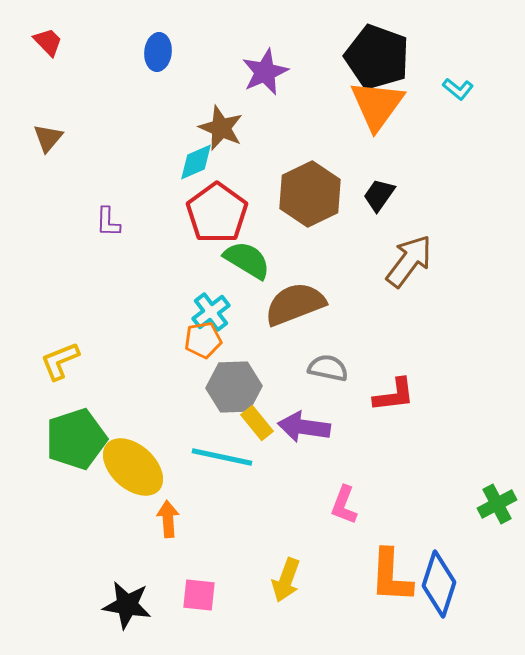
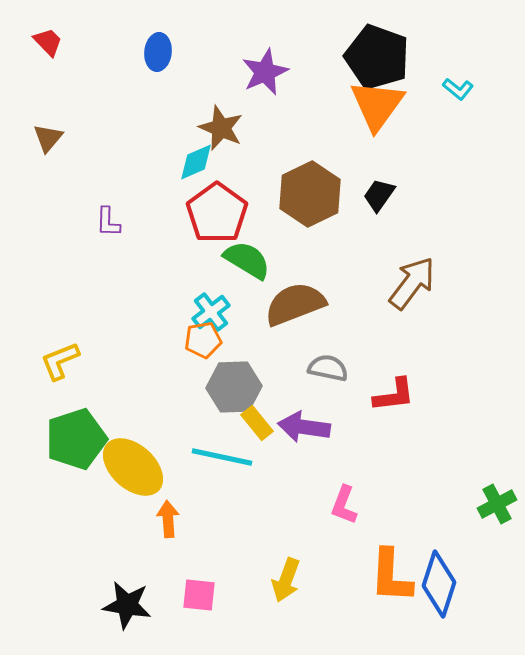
brown arrow: moved 3 px right, 22 px down
